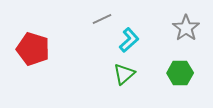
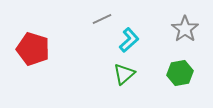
gray star: moved 1 px left, 1 px down
green hexagon: rotated 10 degrees counterclockwise
